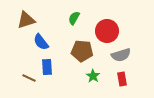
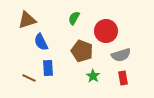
brown triangle: moved 1 px right
red circle: moved 1 px left
blue semicircle: rotated 12 degrees clockwise
brown pentagon: rotated 15 degrees clockwise
blue rectangle: moved 1 px right, 1 px down
red rectangle: moved 1 px right, 1 px up
